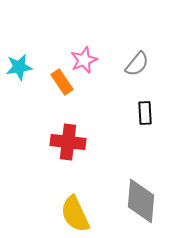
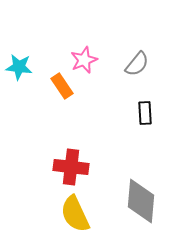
cyan star: rotated 16 degrees clockwise
orange rectangle: moved 4 px down
red cross: moved 3 px right, 25 px down
